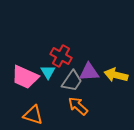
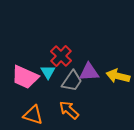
red cross: rotated 15 degrees clockwise
yellow arrow: moved 2 px right, 1 px down
orange arrow: moved 9 px left, 4 px down
